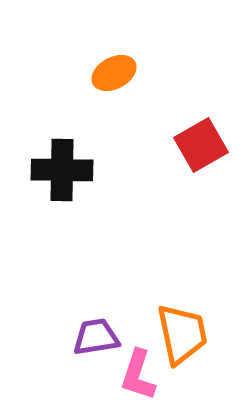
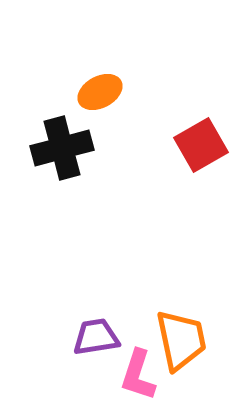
orange ellipse: moved 14 px left, 19 px down
black cross: moved 22 px up; rotated 16 degrees counterclockwise
orange trapezoid: moved 1 px left, 6 px down
